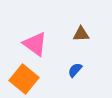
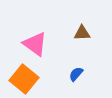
brown triangle: moved 1 px right, 1 px up
blue semicircle: moved 1 px right, 4 px down
